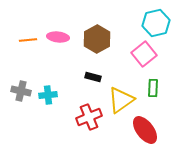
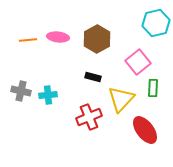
pink square: moved 6 px left, 8 px down
yellow triangle: moved 1 px up; rotated 12 degrees counterclockwise
